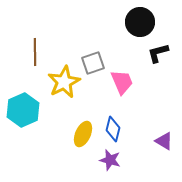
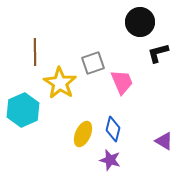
yellow star: moved 4 px left, 1 px down; rotated 12 degrees counterclockwise
